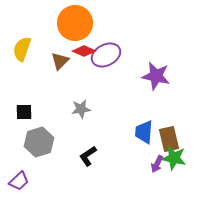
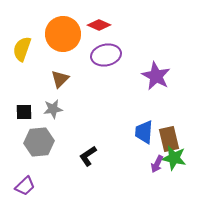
orange circle: moved 12 px left, 11 px down
red diamond: moved 15 px right, 26 px up
purple ellipse: rotated 16 degrees clockwise
brown triangle: moved 18 px down
purple star: rotated 16 degrees clockwise
gray star: moved 28 px left
gray hexagon: rotated 12 degrees clockwise
purple trapezoid: moved 6 px right, 5 px down
